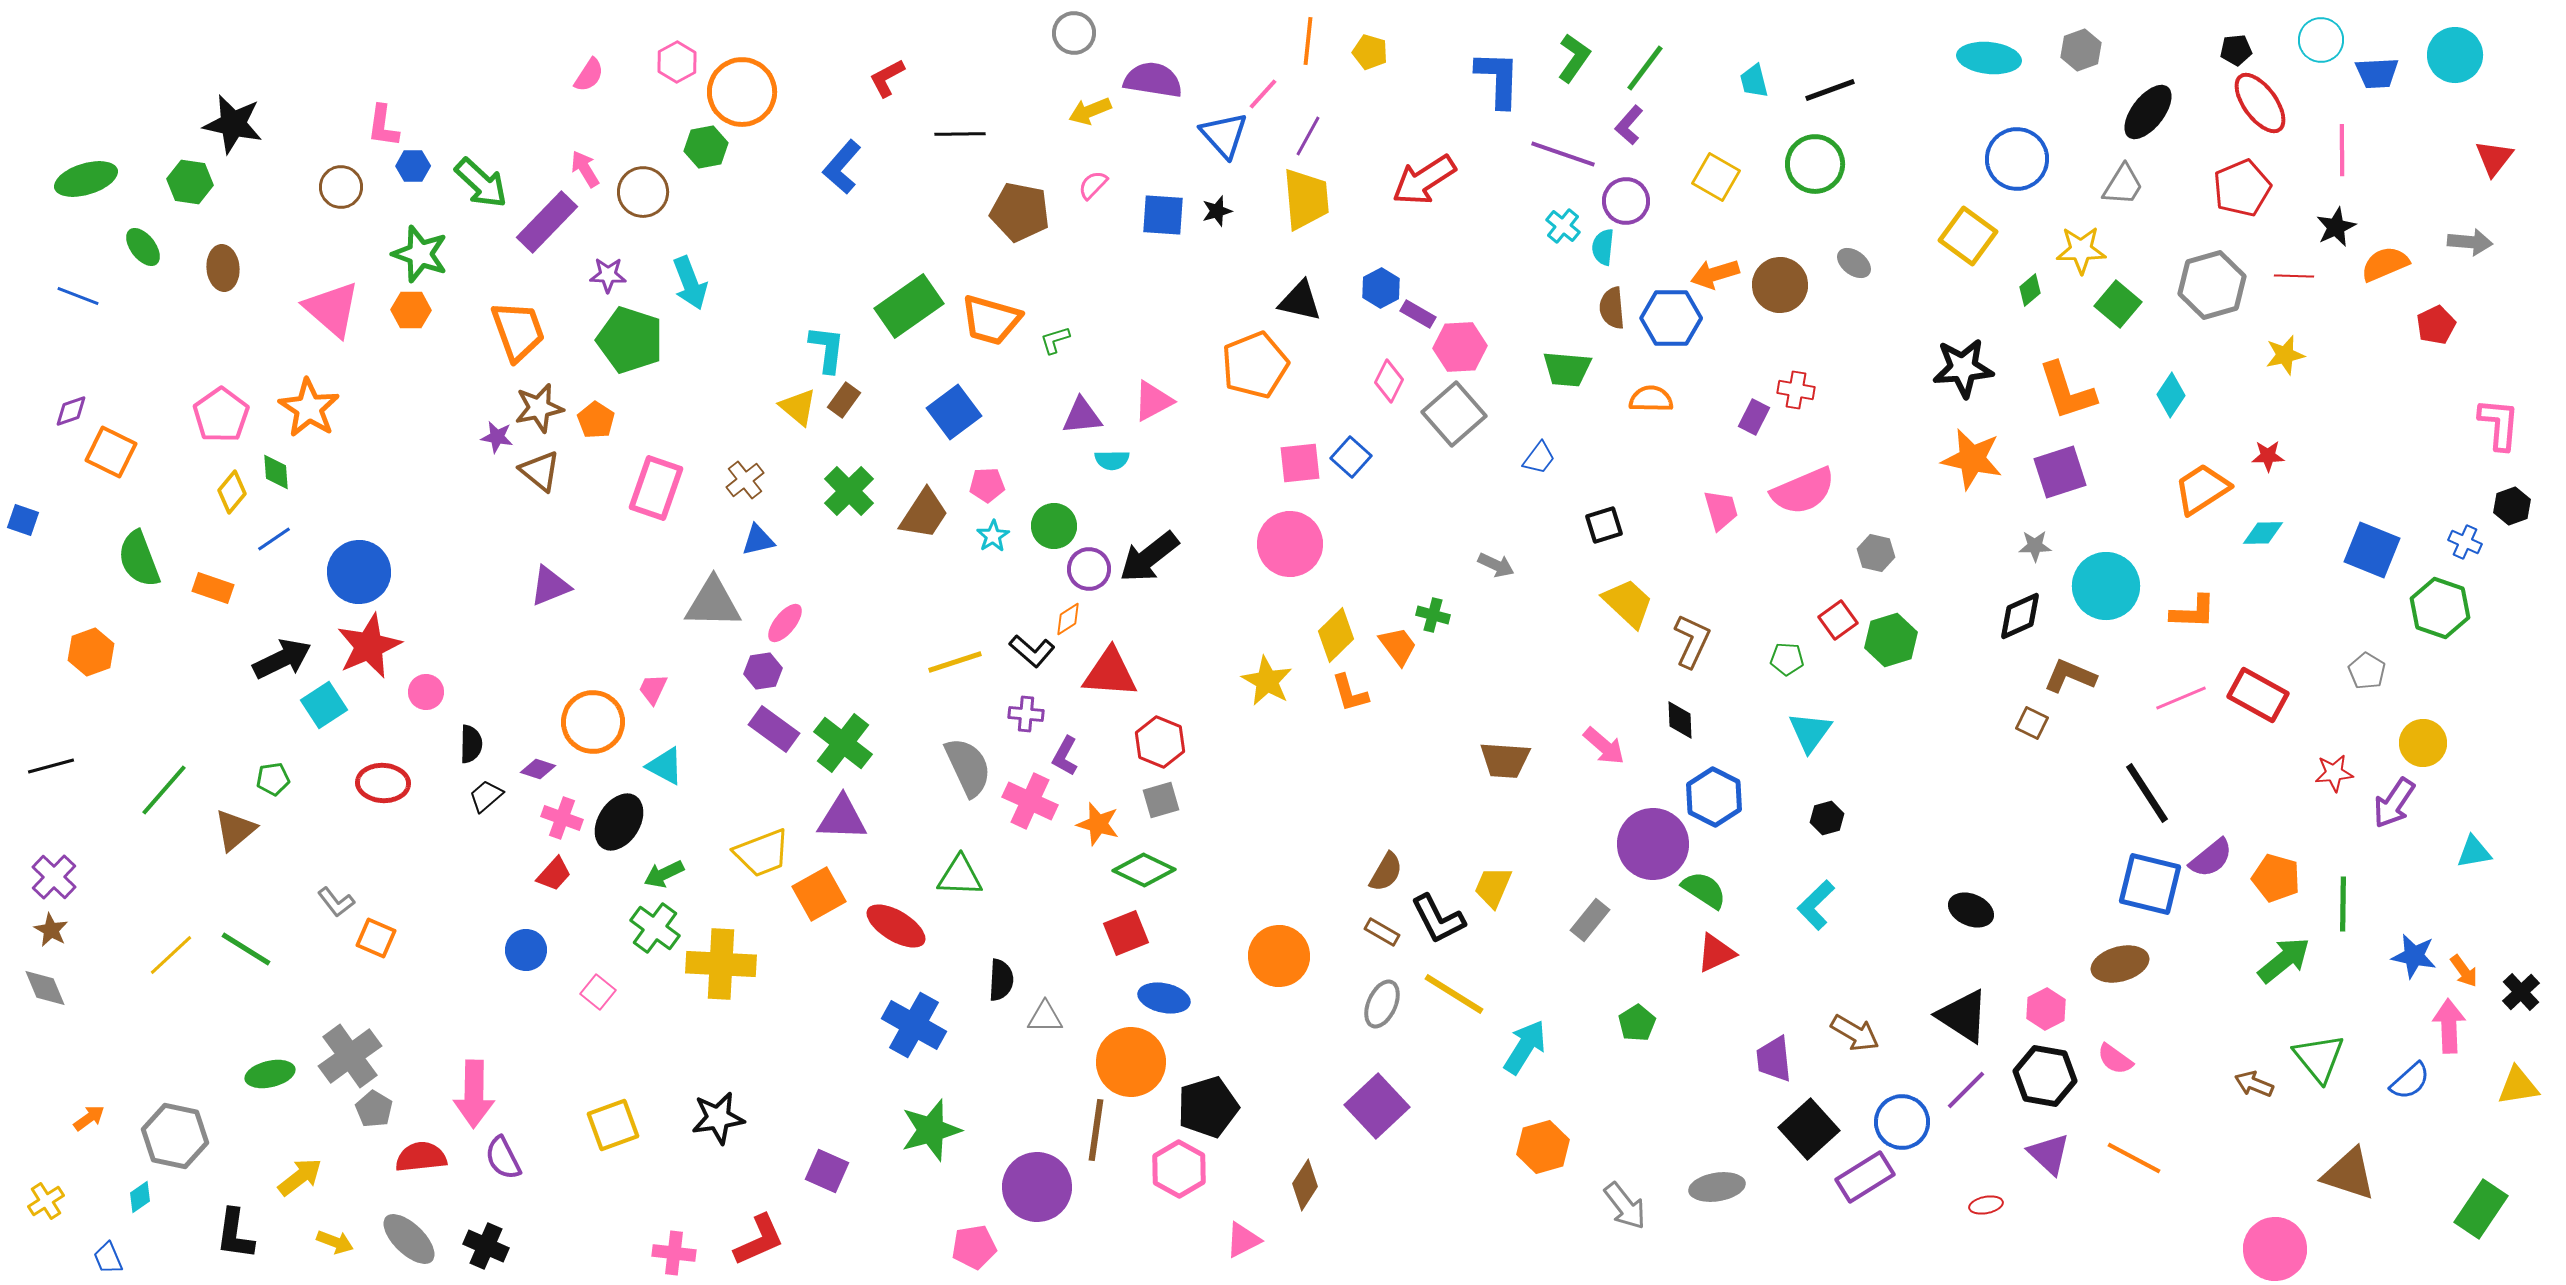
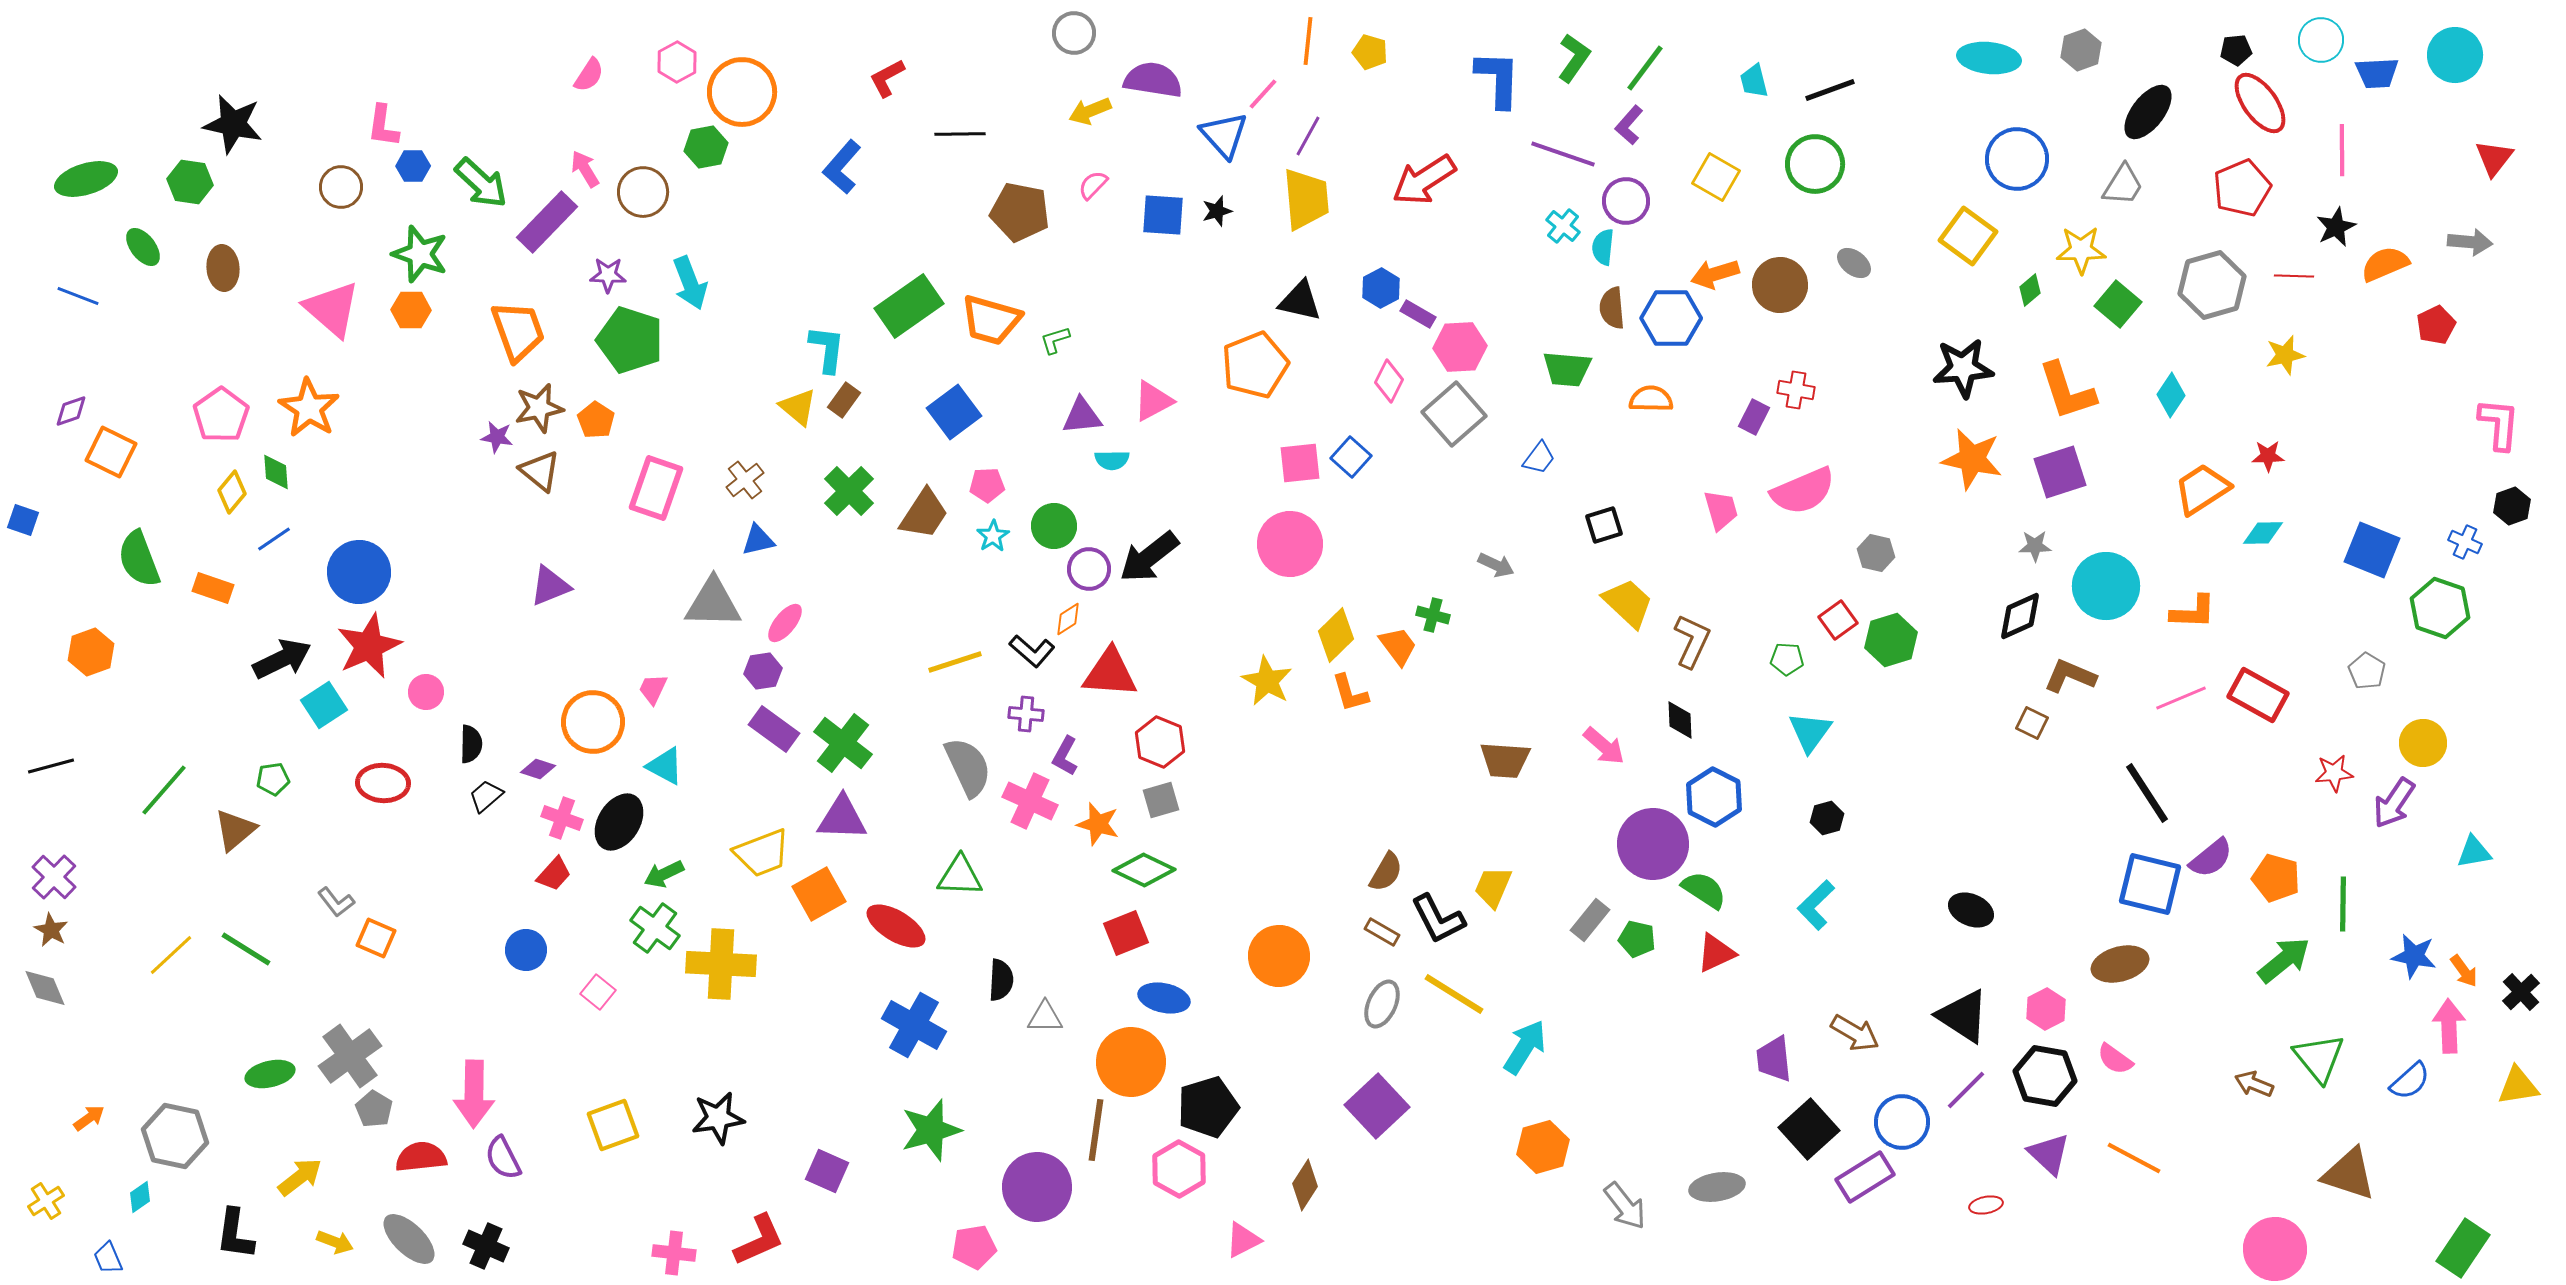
green pentagon at (1637, 1023): moved 84 px up; rotated 27 degrees counterclockwise
green rectangle at (2481, 1209): moved 18 px left, 39 px down
